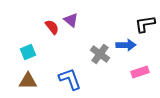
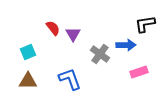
purple triangle: moved 2 px right, 14 px down; rotated 21 degrees clockwise
red semicircle: moved 1 px right, 1 px down
pink rectangle: moved 1 px left
